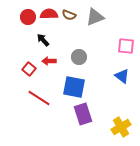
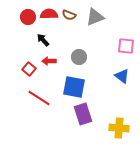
yellow cross: moved 2 px left, 1 px down; rotated 36 degrees clockwise
